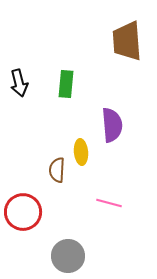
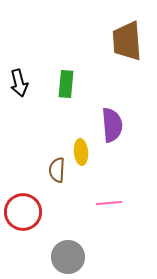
pink line: rotated 20 degrees counterclockwise
gray circle: moved 1 px down
